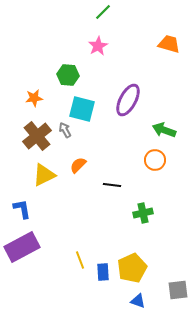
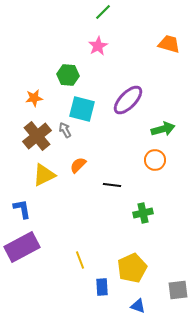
purple ellipse: rotated 16 degrees clockwise
green arrow: moved 1 px left, 1 px up; rotated 145 degrees clockwise
blue rectangle: moved 1 px left, 15 px down
blue triangle: moved 5 px down
